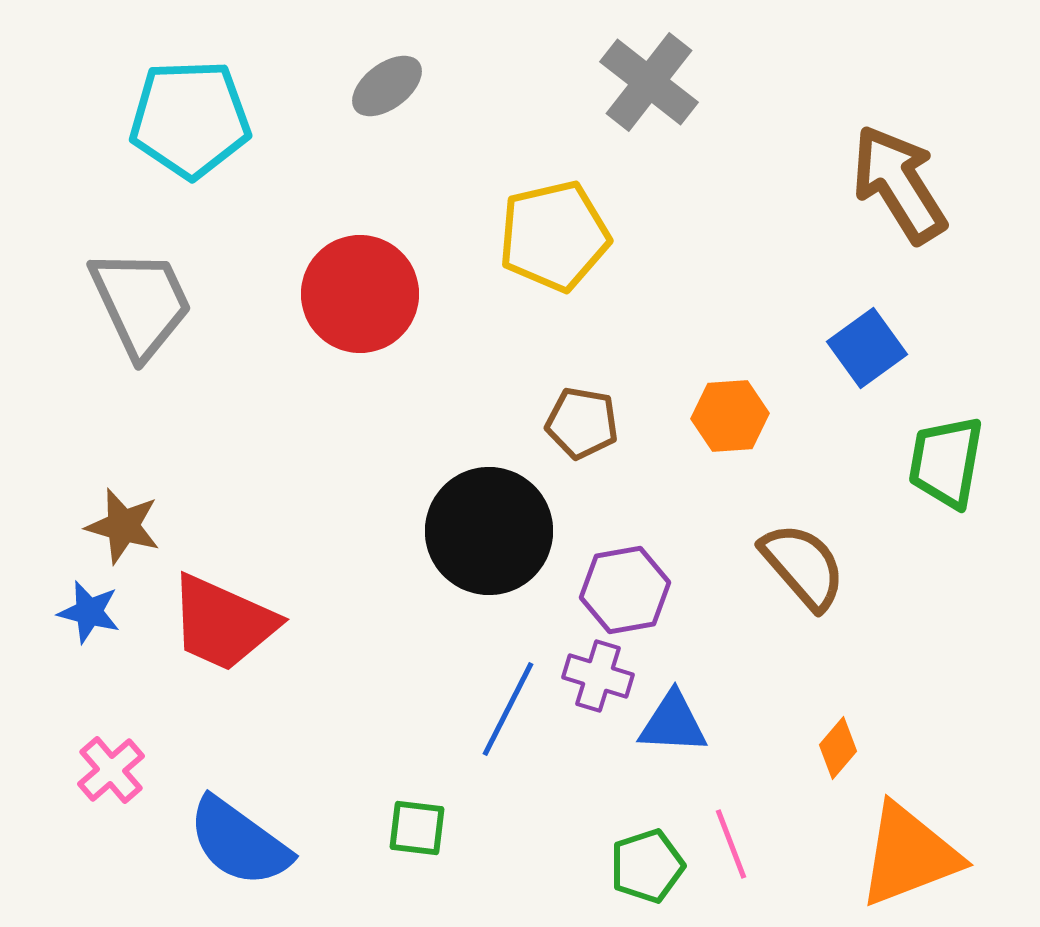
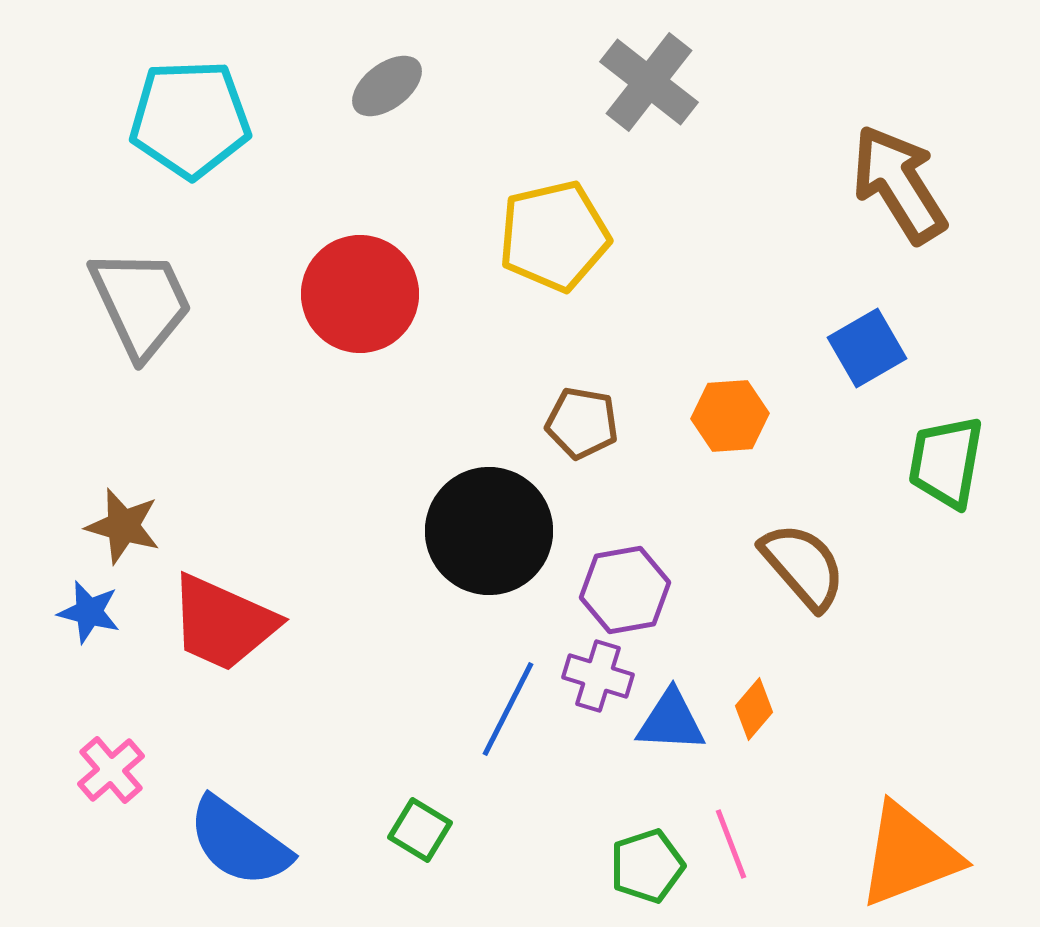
blue square: rotated 6 degrees clockwise
blue triangle: moved 2 px left, 2 px up
orange diamond: moved 84 px left, 39 px up
green square: moved 3 px right, 2 px down; rotated 24 degrees clockwise
